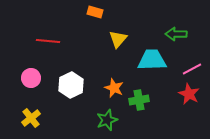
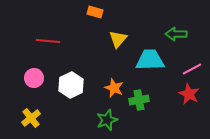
cyan trapezoid: moved 2 px left
pink circle: moved 3 px right
